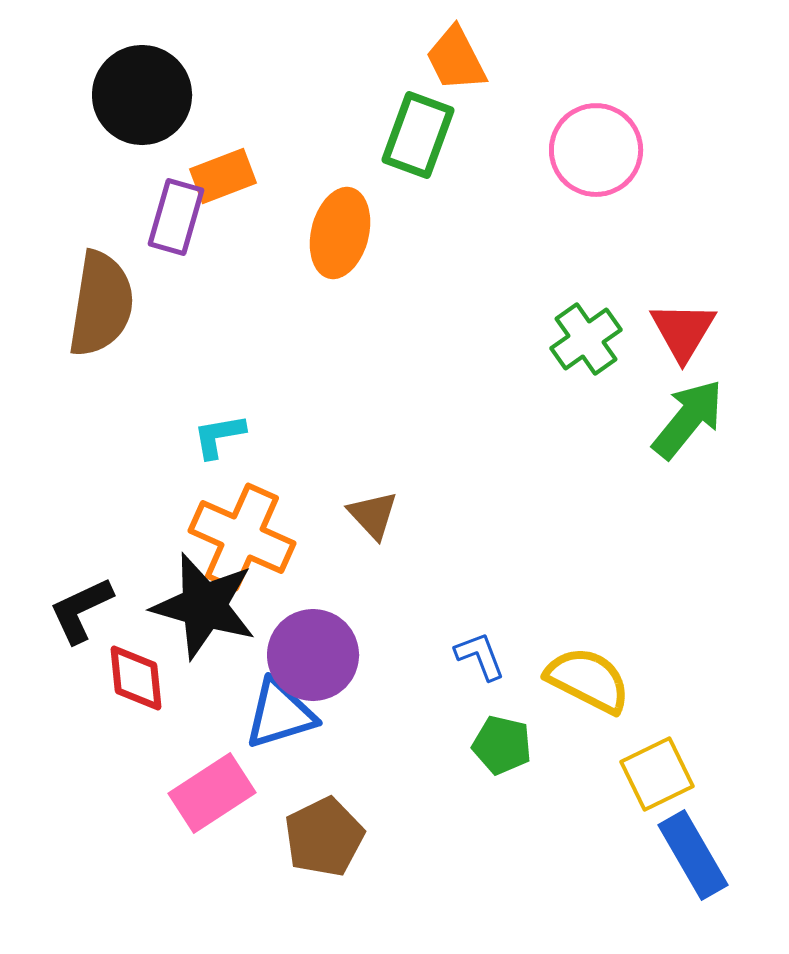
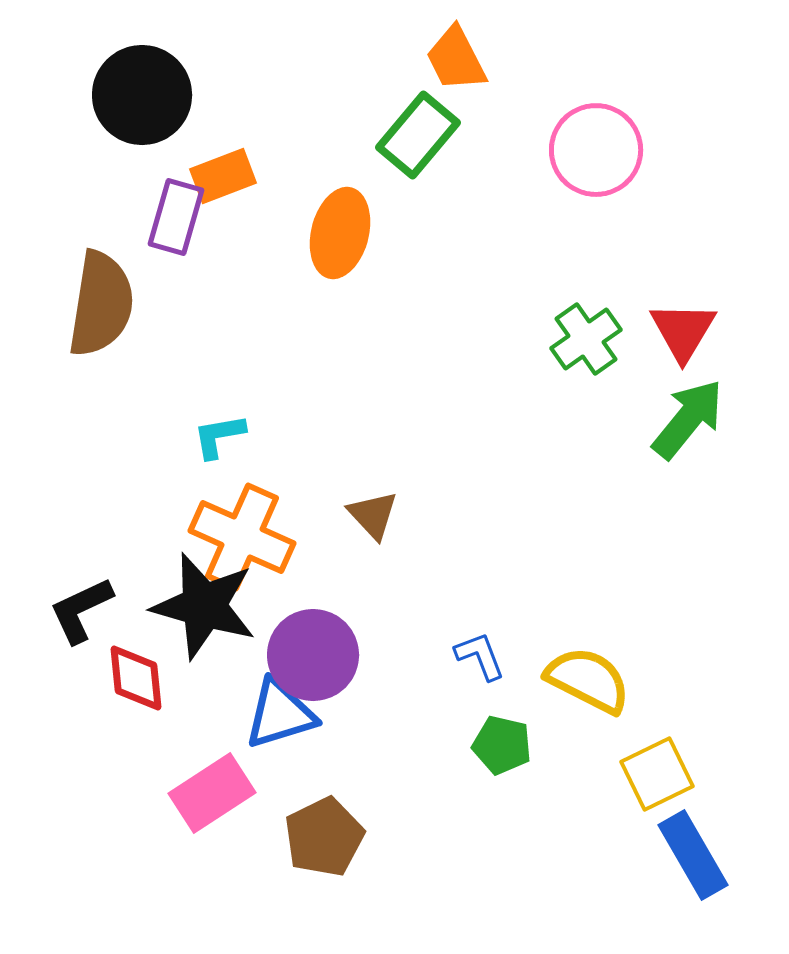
green rectangle: rotated 20 degrees clockwise
